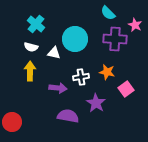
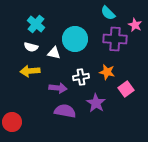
yellow arrow: rotated 96 degrees counterclockwise
purple semicircle: moved 3 px left, 5 px up
